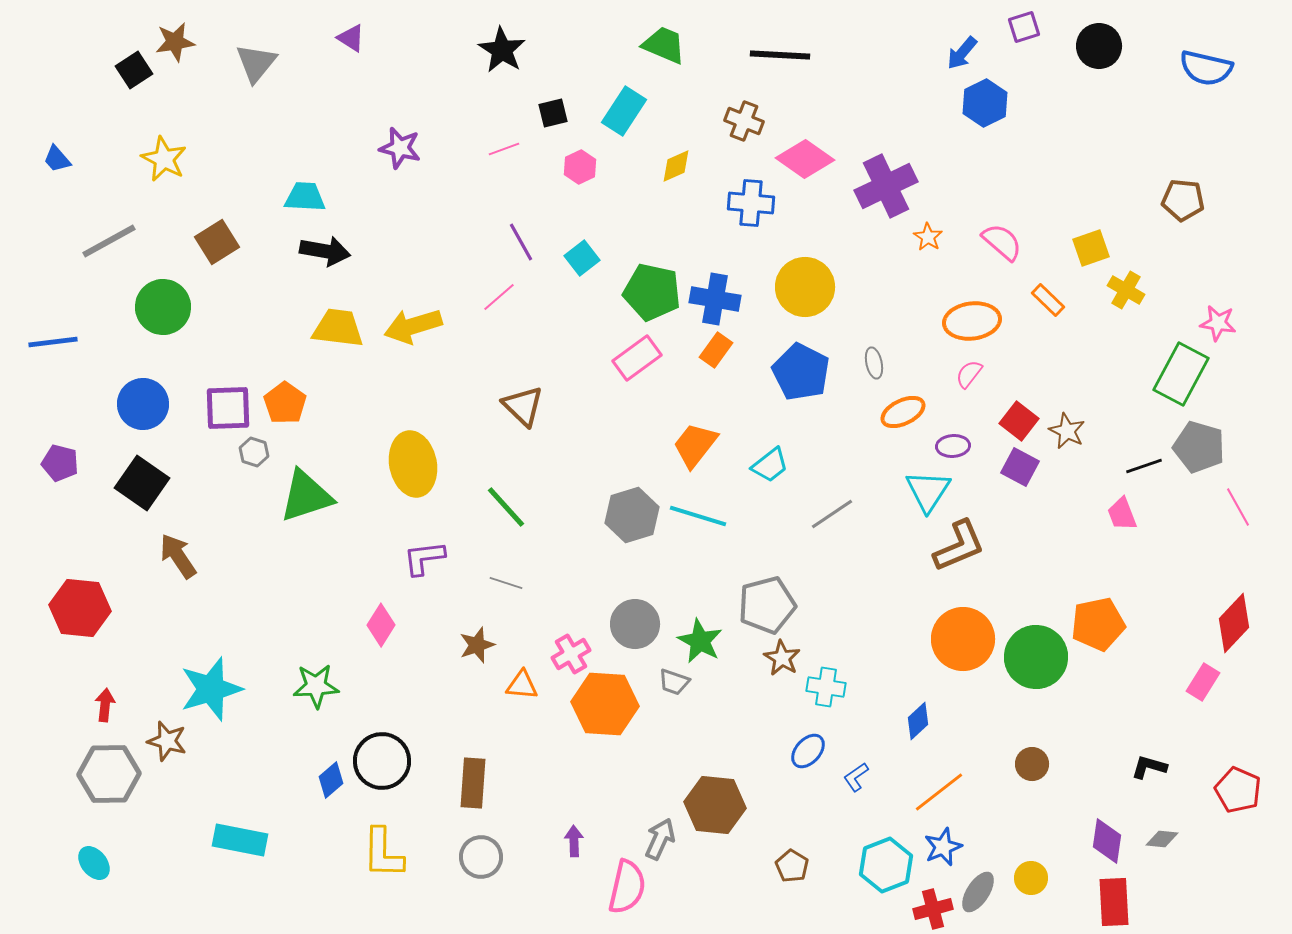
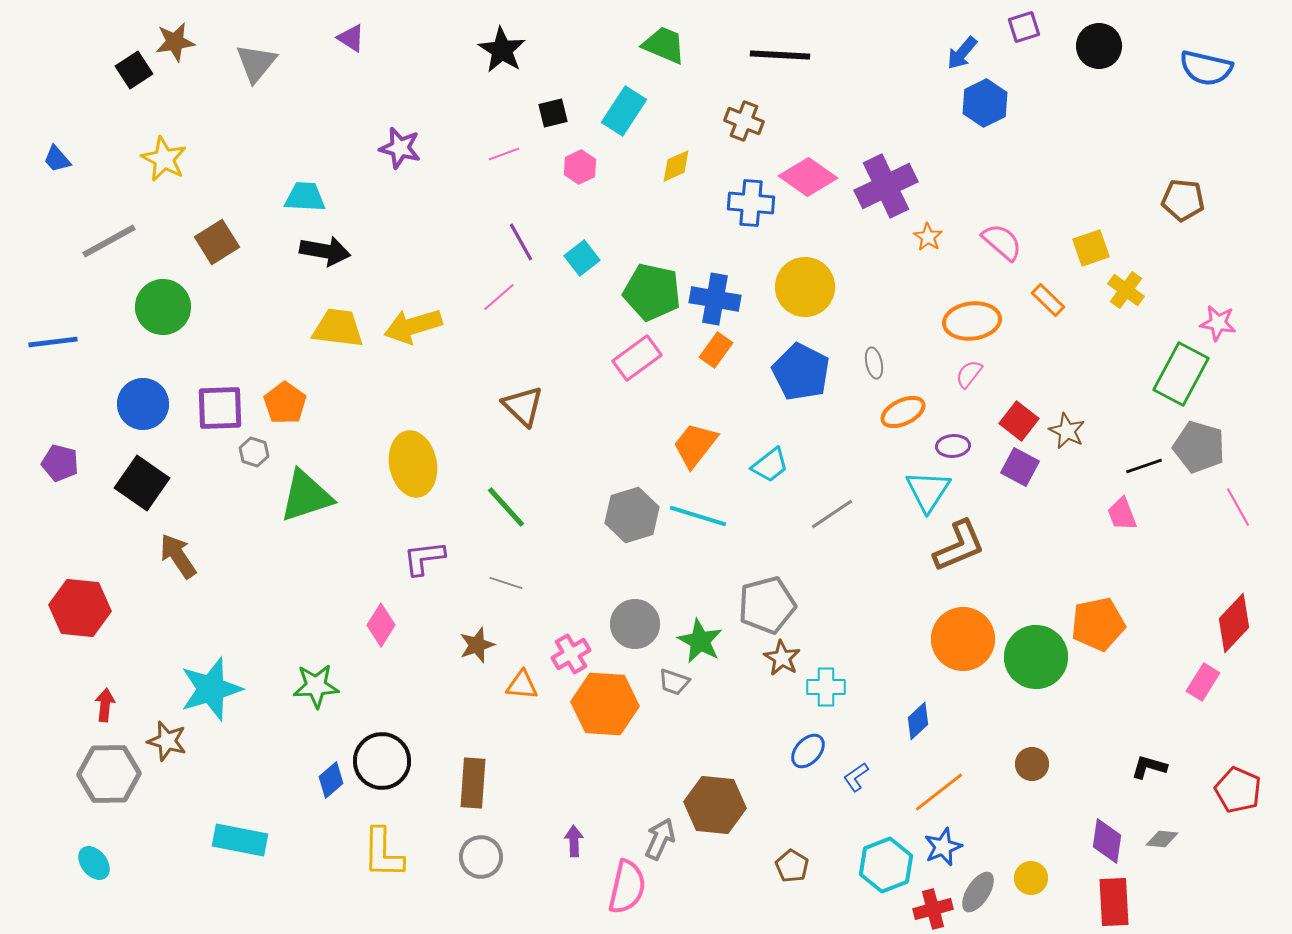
pink line at (504, 149): moved 5 px down
pink diamond at (805, 159): moved 3 px right, 18 px down
yellow cross at (1126, 290): rotated 6 degrees clockwise
purple square at (228, 408): moved 8 px left
cyan cross at (826, 687): rotated 9 degrees counterclockwise
